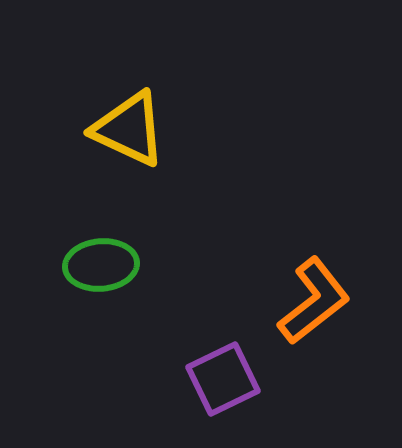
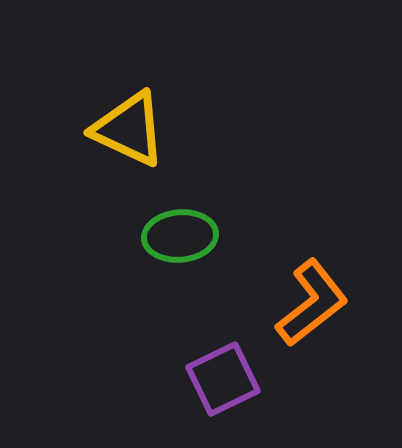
green ellipse: moved 79 px right, 29 px up
orange L-shape: moved 2 px left, 2 px down
